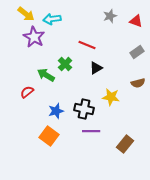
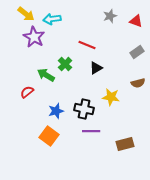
brown rectangle: rotated 36 degrees clockwise
